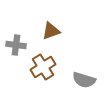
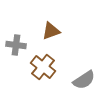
brown cross: rotated 20 degrees counterclockwise
gray semicircle: rotated 50 degrees counterclockwise
